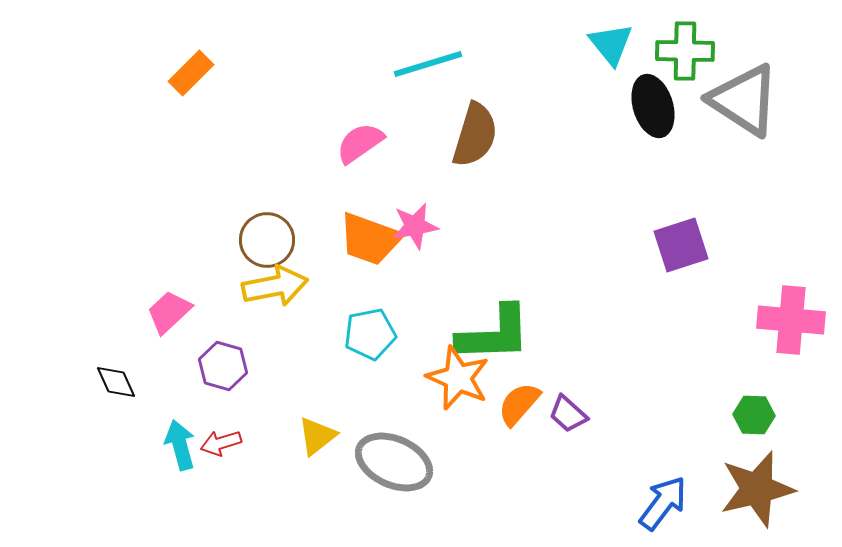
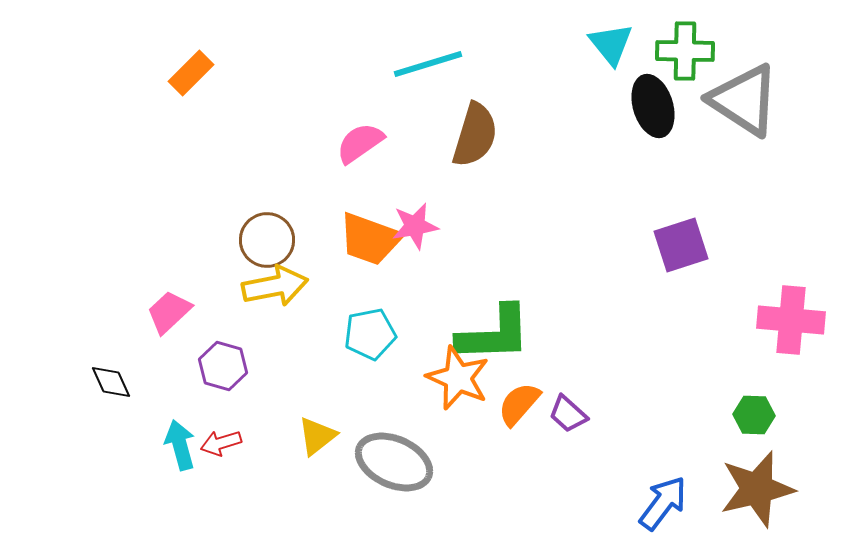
black diamond: moved 5 px left
